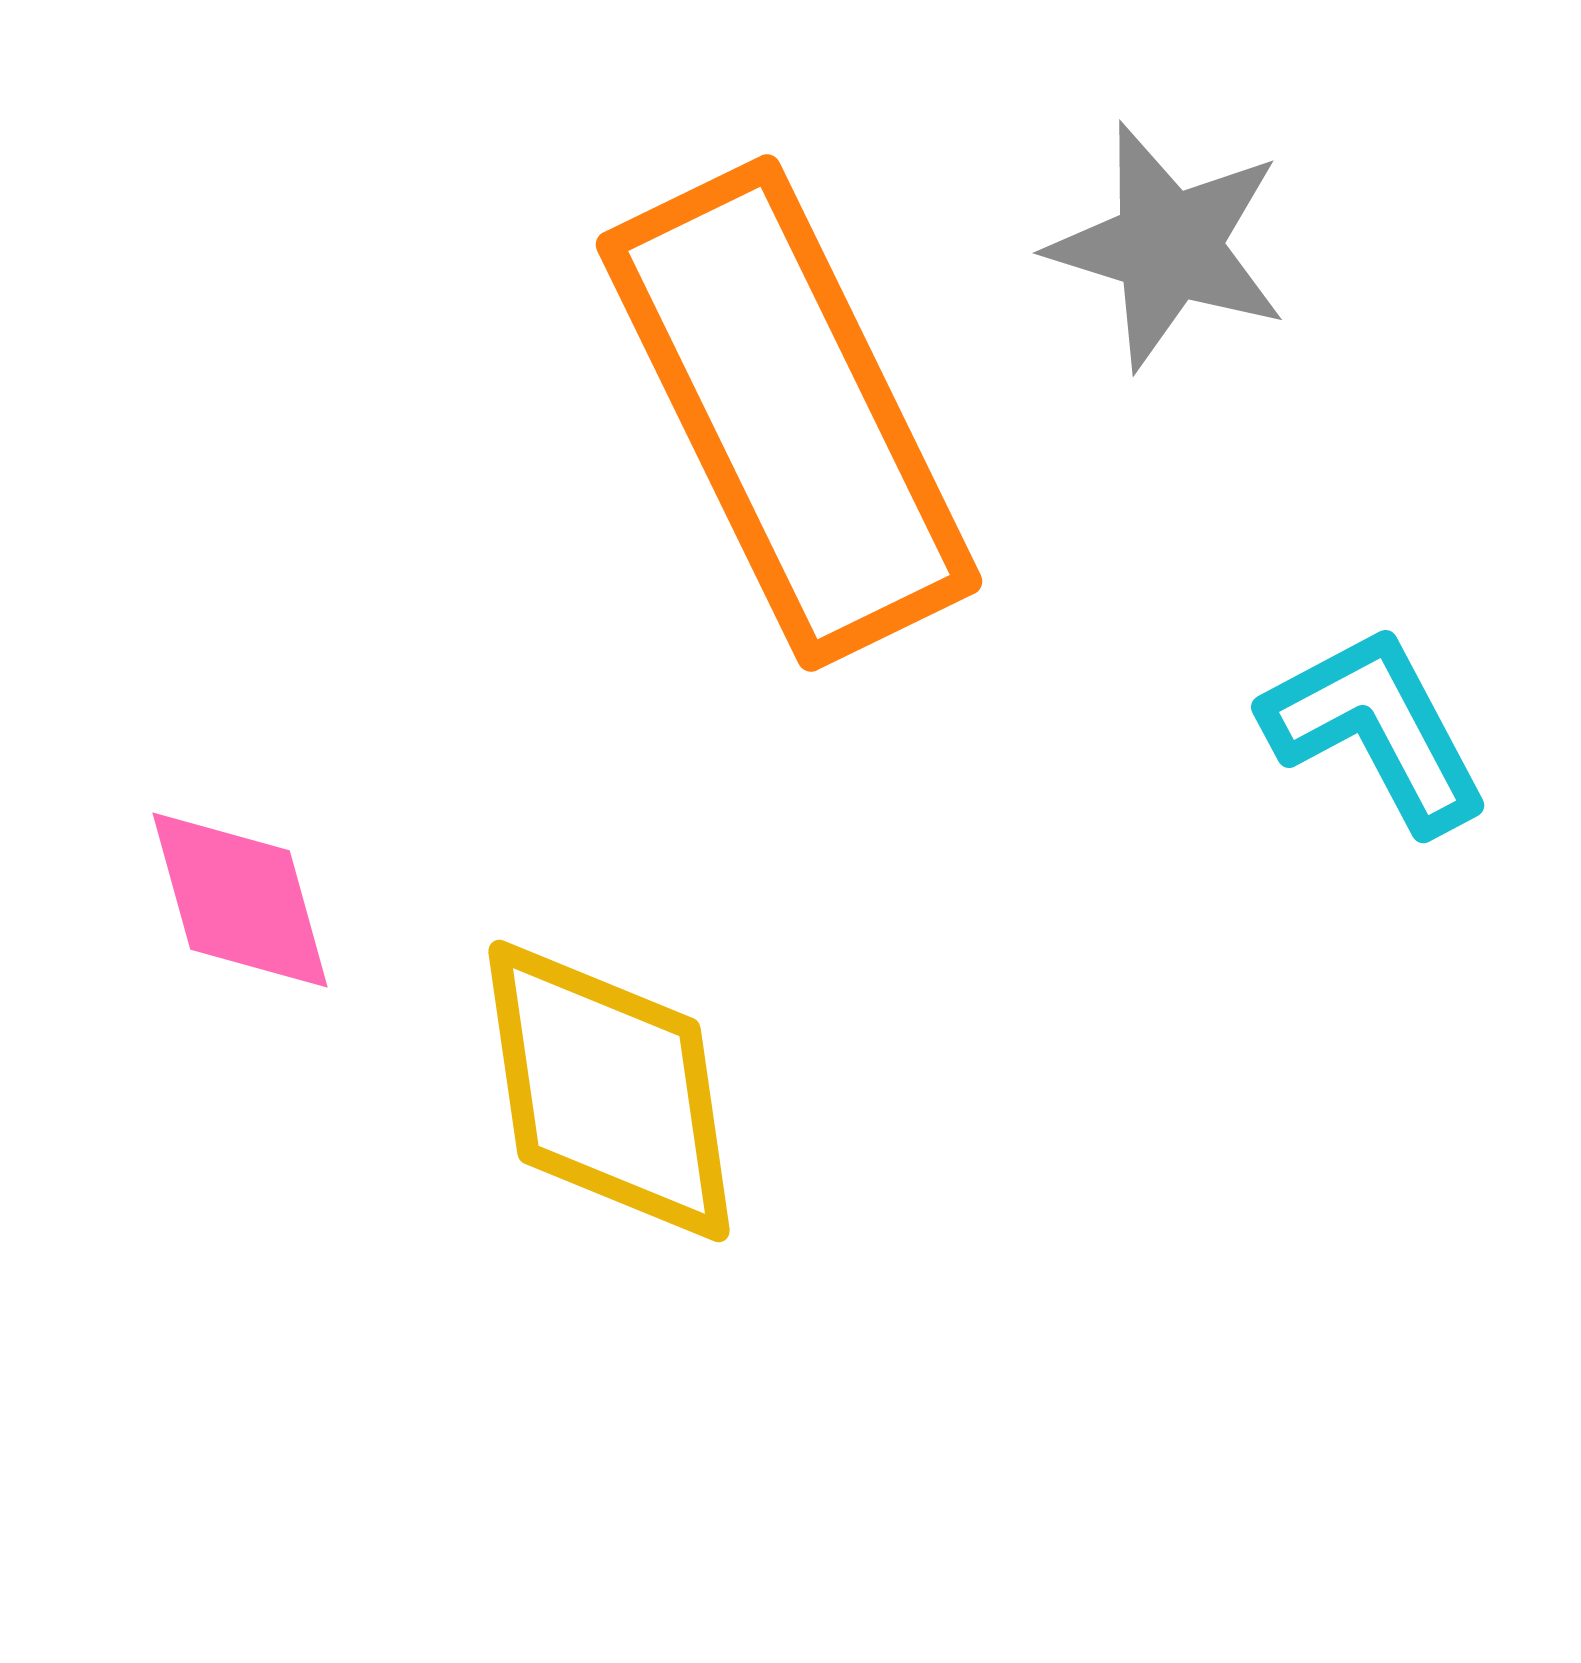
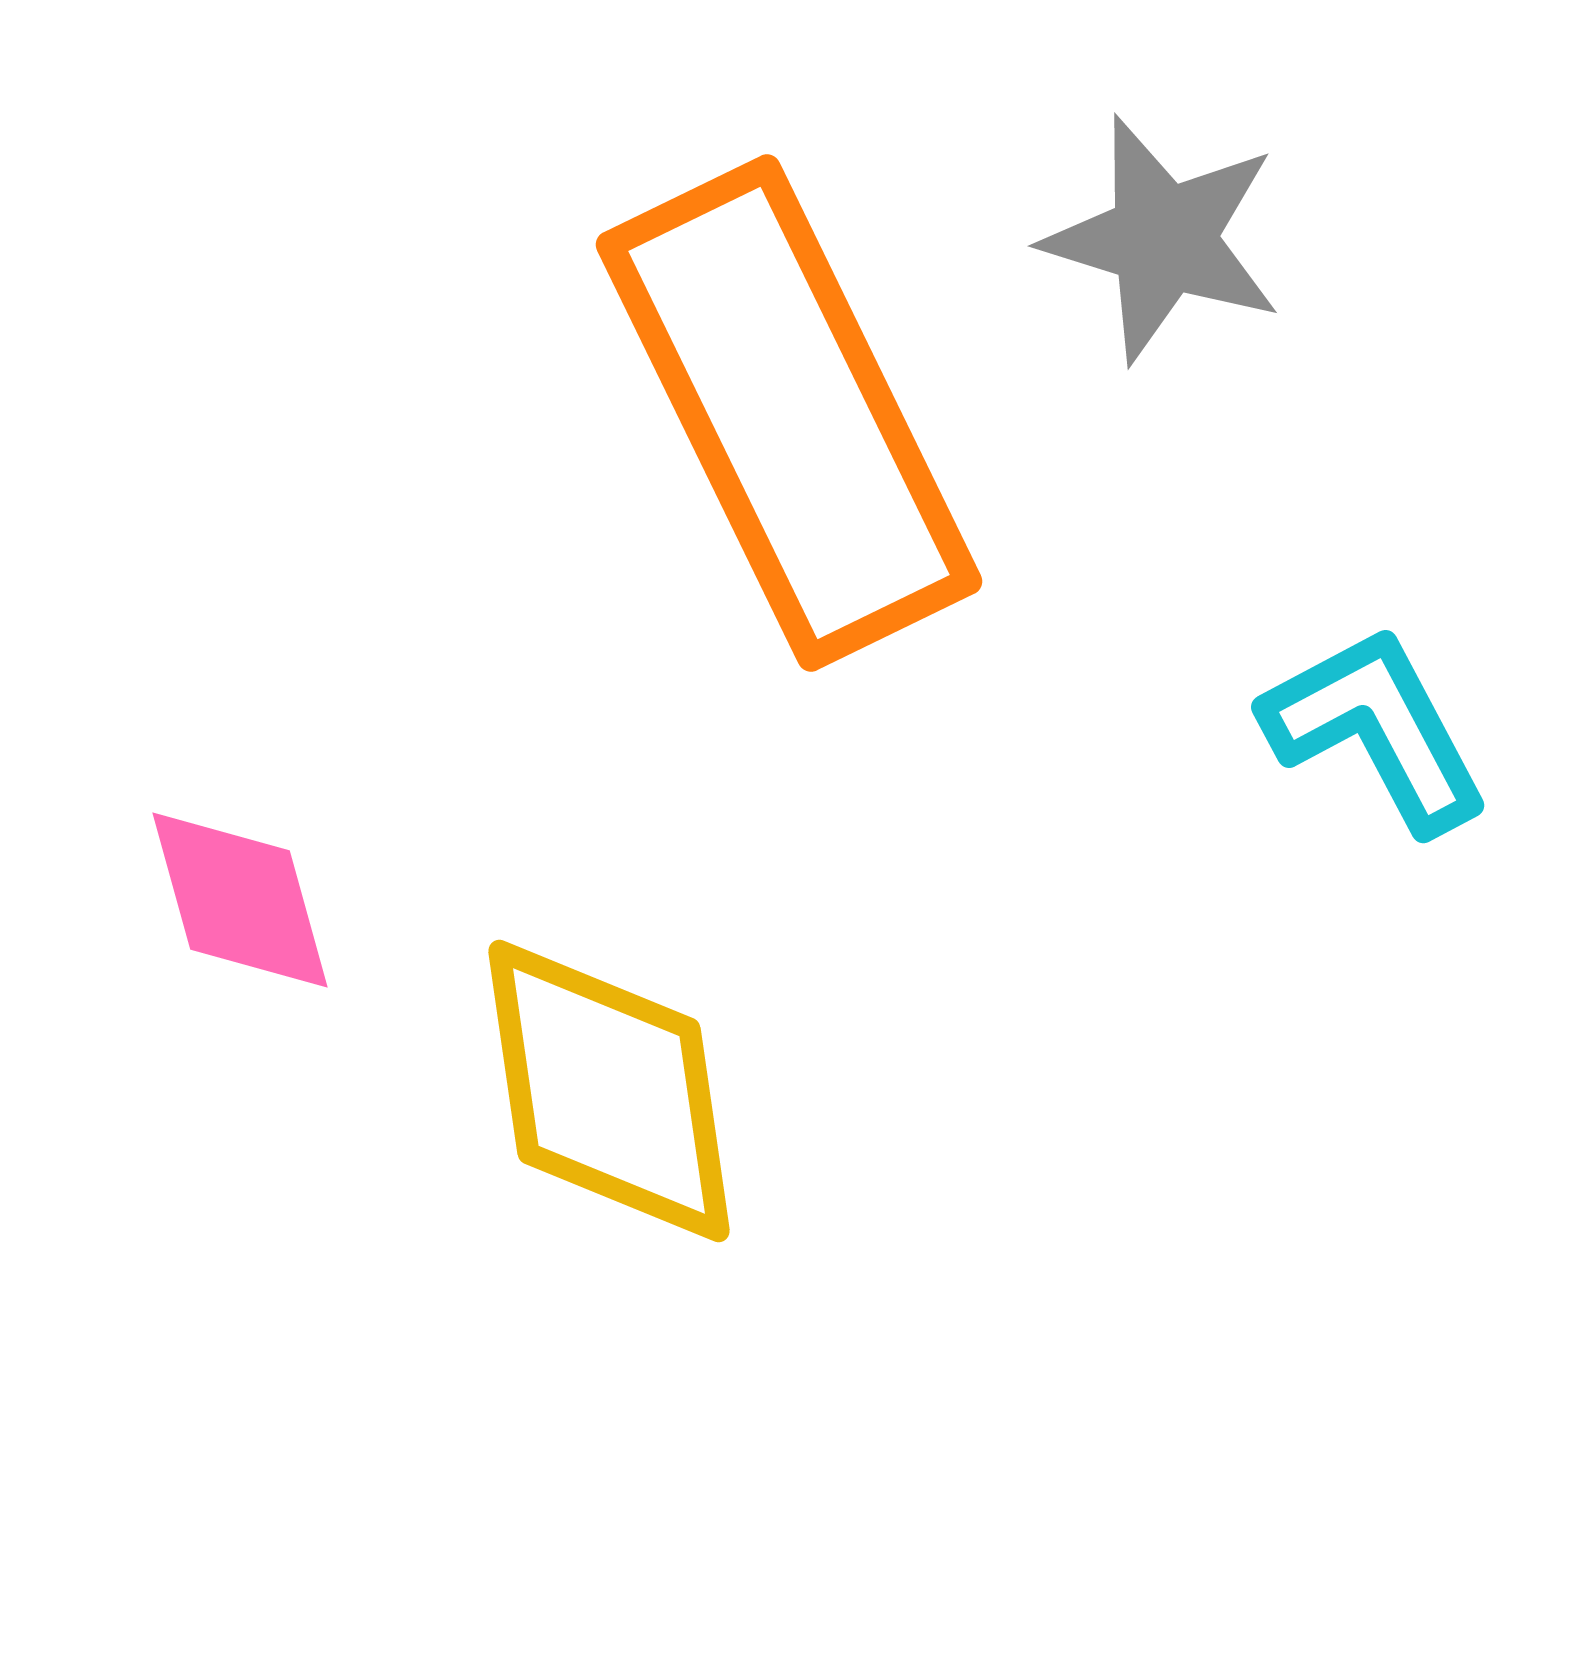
gray star: moved 5 px left, 7 px up
